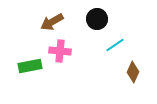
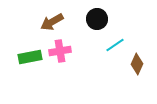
pink cross: rotated 15 degrees counterclockwise
green rectangle: moved 9 px up
brown diamond: moved 4 px right, 8 px up
